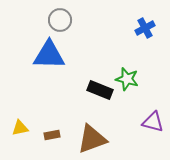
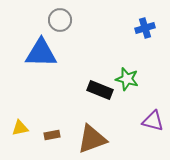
blue cross: rotated 12 degrees clockwise
blue triangle: moved 8 px left, 2 px up
purple triangle: moved 1 px up
